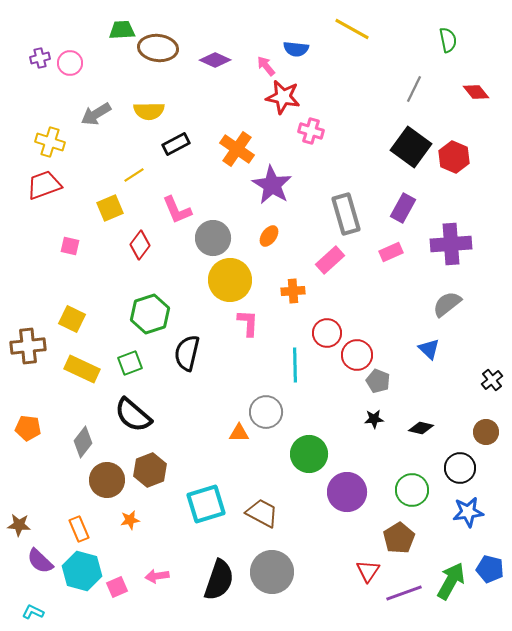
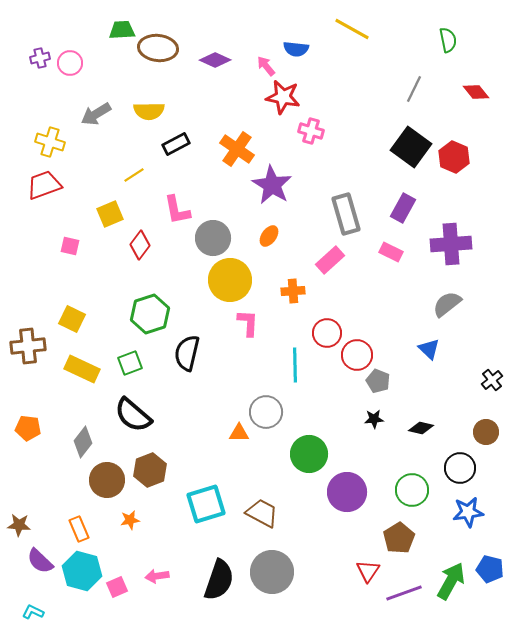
yellow square at (110, 208): moved 6 px down
pink L-shape at (177, 210): rotated 12 degrees clockwise
pink rectangle at (391, 252): rotated 50 degrees clockwise
